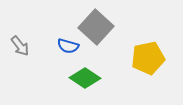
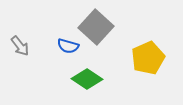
yellow pentagon: rotated 12 degrees counterclockwise
green diamond: moved 2 px right, 1 px down
